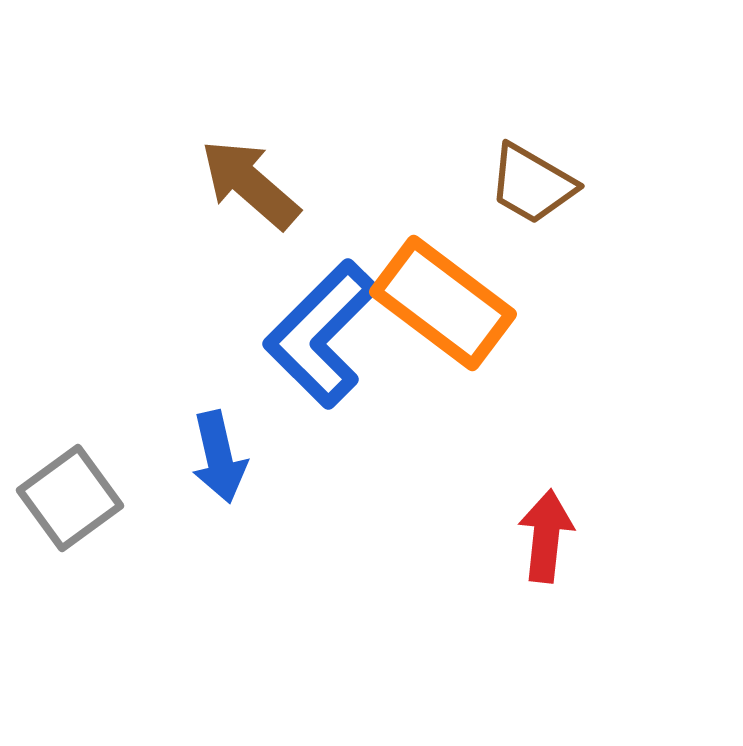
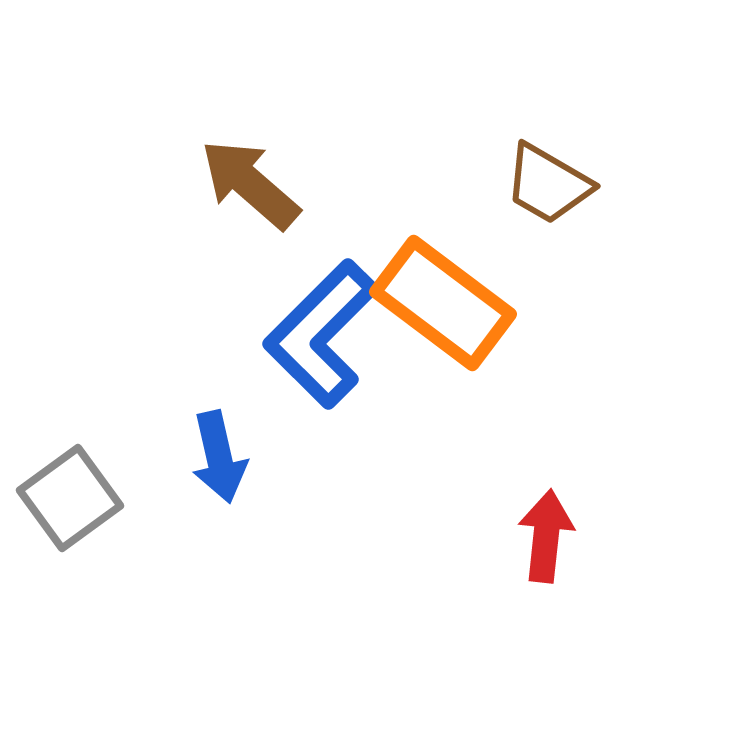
brown trapezoid: moved 16 px right
